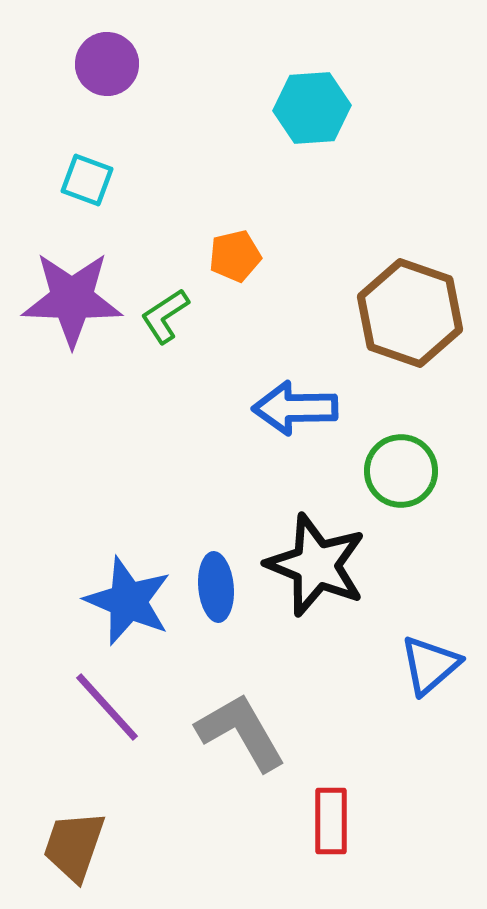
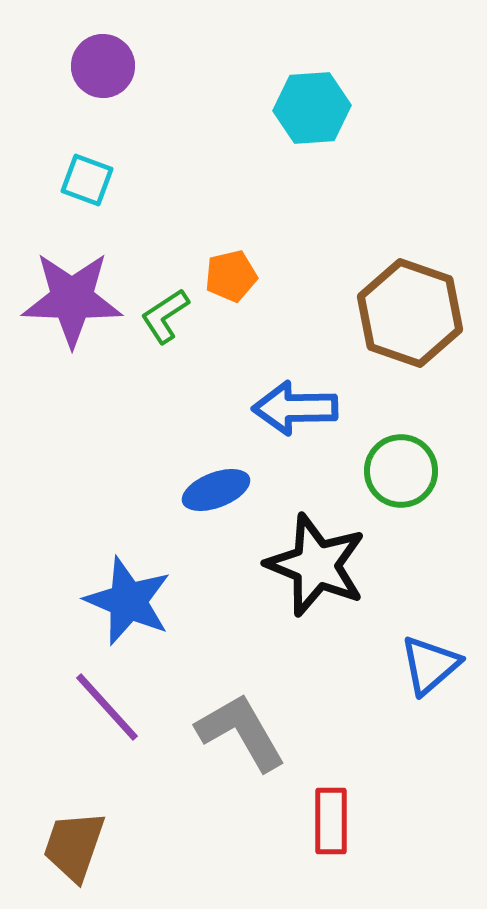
purple circle: moved 4 px left, 2 px down
orange pentagon: moved 4 px left, 20 px down
blue ellipse: moved 97 px up; rotated 74 degrees clockwise
